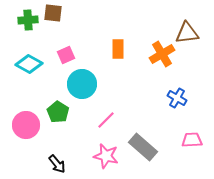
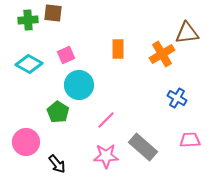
cyan circle: moved 3 px left, 1 px down
pink circle: moved 17 px down
pink trapezoid: moved 2 px left
pink star: rotated 15 degrees counterclockwise
